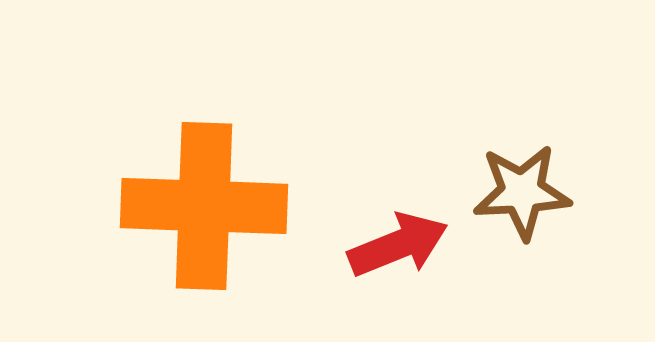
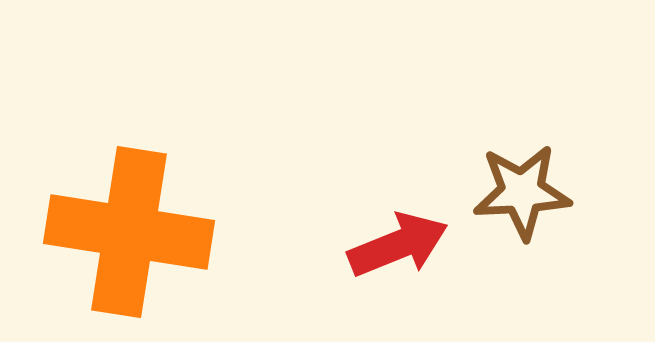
orange cross: moved 75 px left, 26 px down; rotated 7 degrees clockwise
